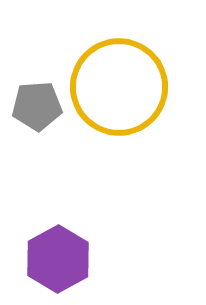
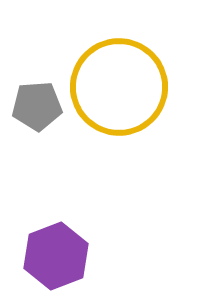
purple hexagon: moved 2 px left, 3 px up; rotated 8 degrees clockwise
